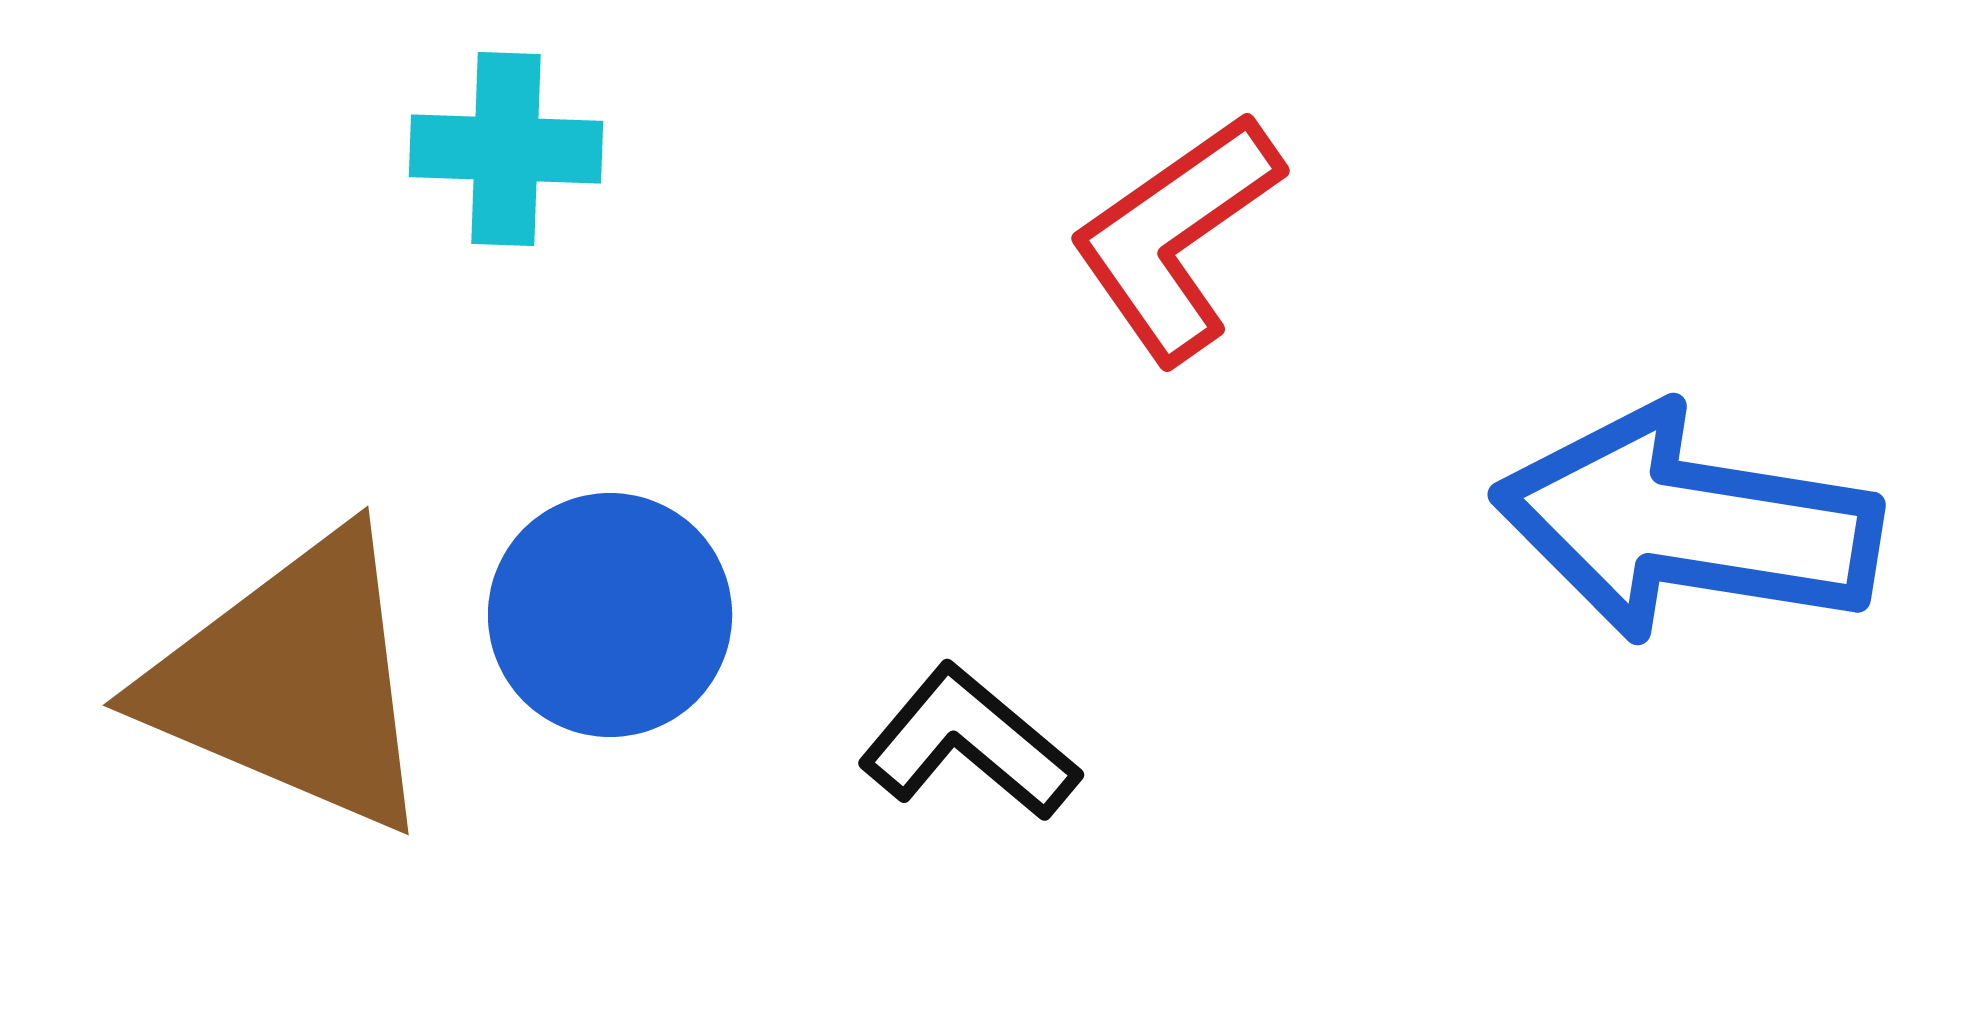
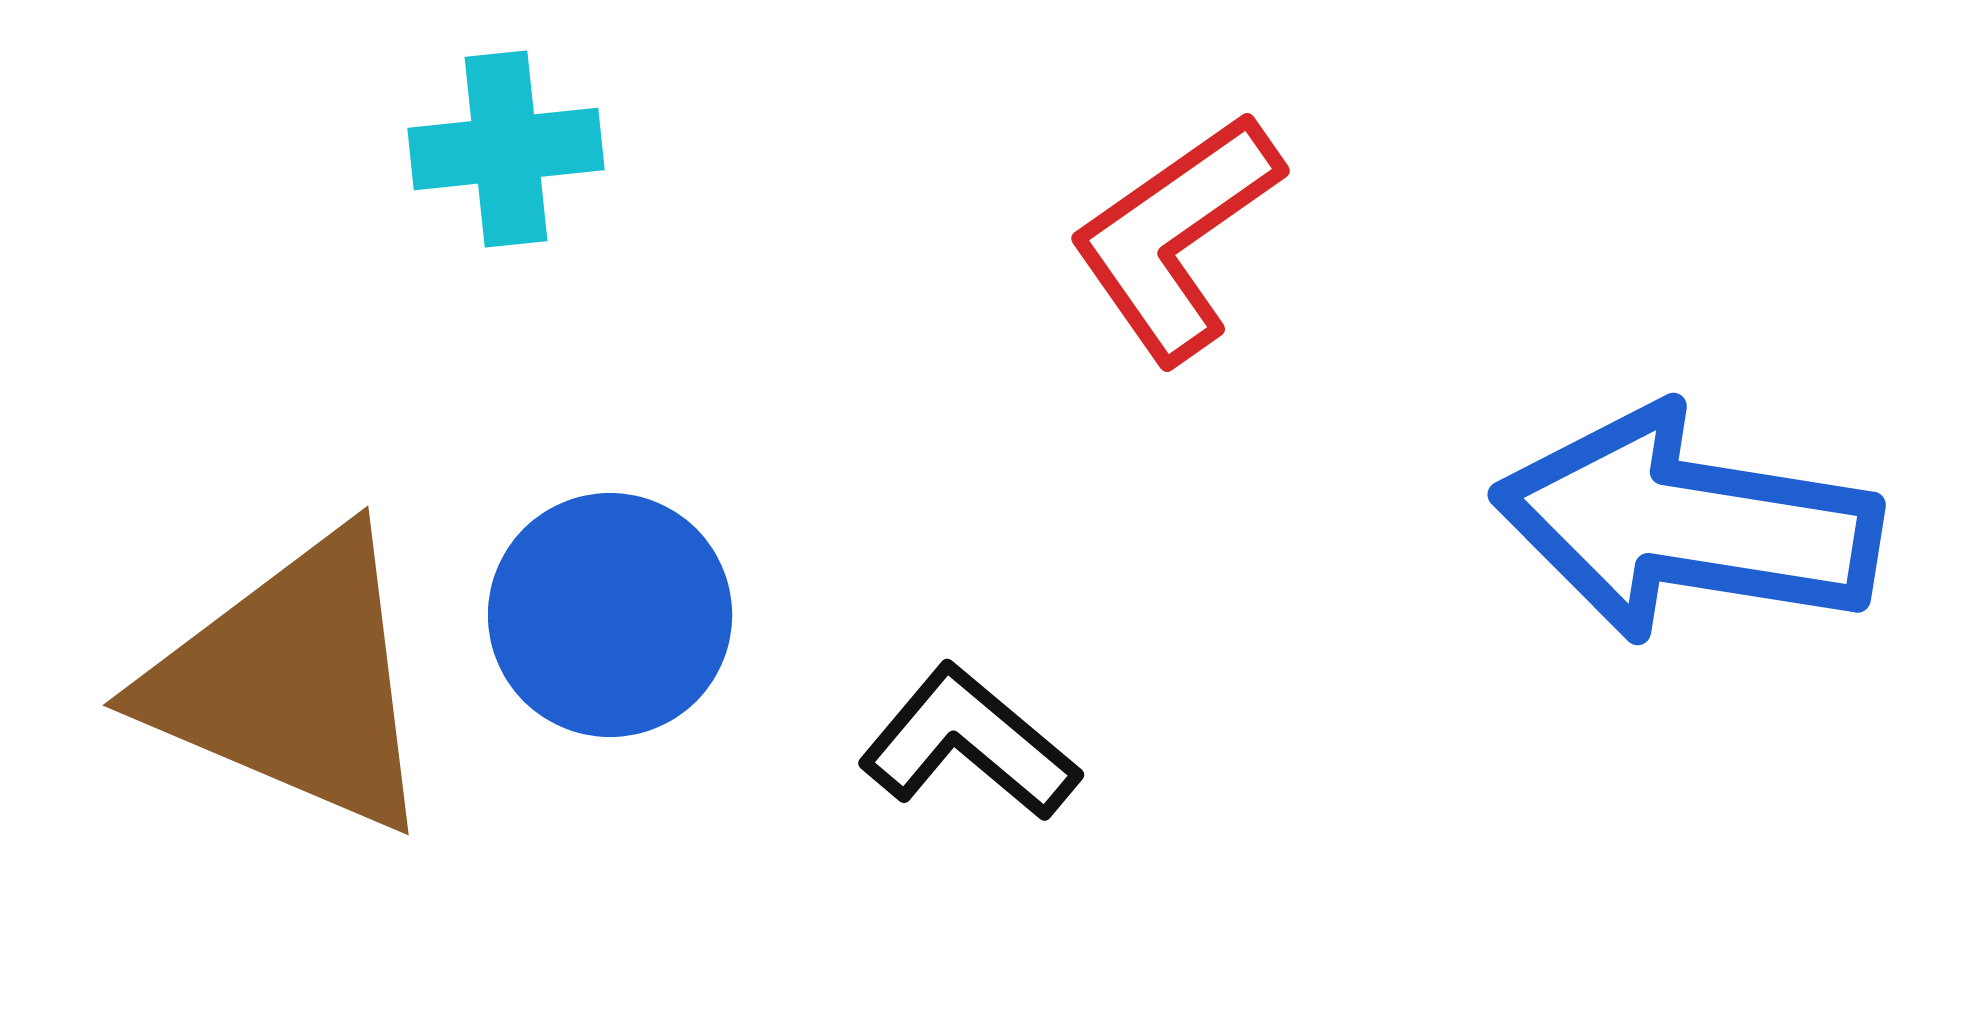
cyan cross: rotated 8 degrees counterclockwise
